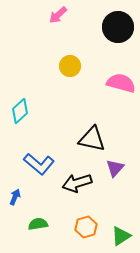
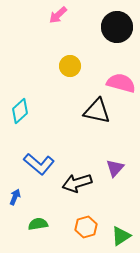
black circle: moved 1 px left
black triangle: moved 5 px right, 28 px up
